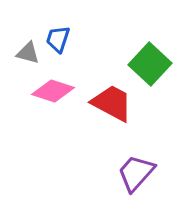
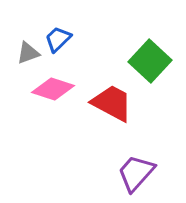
blue trapezoid: rotated 28 degrees clockwise
gray triangle: rotated 35 degrees counterclockwise
green square: moved 3 px up
pink diamond: moved 2 px up
